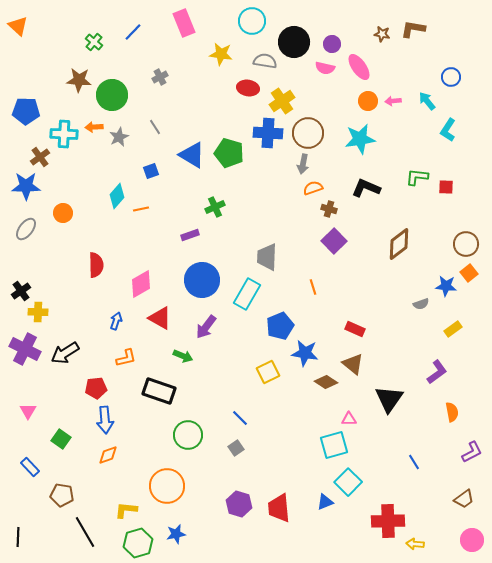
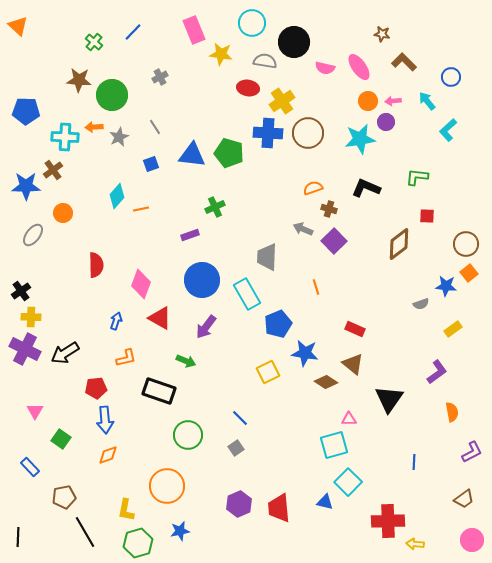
cyan circle at (252, 21): moved 2 px down
pink rectangle at (184, 23): moved 10 px right, 7 px down
brown L-shape at (413, 29): moved 9 px left, 33 px down; rotated 35 degrees clockwise
purple circle at (332, 44): moved 54 px right, 78 px down
cyan L-shape at (448, 130): rotated 15 degrees clockwise
cyan cross at (64, 134): moved 1 px right, 3 px down
blue triangle at (192, 155): rotated 24 degrees counterclockwise
brown cross at (40, 157): moved 13 px right, 13 px down
gray arrow at (303, 164): moved 65 px down; rotated 102 degrees clockwise
blue square at (151, 171): moved 7 px up
red square at (446, 187): moved 19 px left, 29 px down
gray ellipse at (26, 229): moved 7 px right, 6 px down
pink diamond at (141, 284): rotated 40 degrees counterclockwise
orange line at (313, 287): moved 3 px right
cyan rectangle at (247, 294): rotated 60 degrees counterclockwise
yellow cross at (38, 312): moved 7 px left, 5 px down
blue pentagon at (280, 326): moved 2 px left, 2 px up
green arrow at (183, 356): moved 3 px right, 5 px down
pink triangle at (28, 411): moved 7 px right
blue line at (414, 462): rotated 35 degrees clockwise
brown pentagon at (62, 495): moved 2 px right, 2 px down; rotated 20 degrees counterclockwise
blue triangle at (325, 502): rotated 36 degrees clockwise
purple hexagon at (239, 504): rotated 20 degrees clockwise
yellow L-shape at (126, 510): rotated 85 degrees counterclockwise
blue star at (176, 534): moved 4 px right, 3 px up
